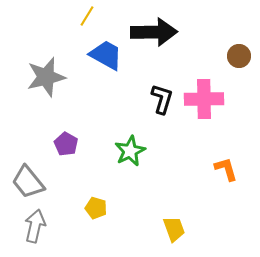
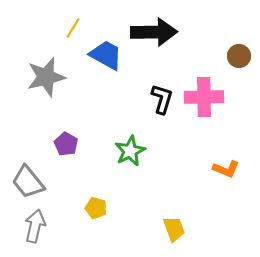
yellow line: moved 14 px left, 12 px down
pink cross: moved 2 px up
orange L-shape: rotated 128 degrees clockwise
